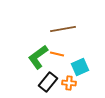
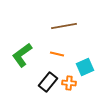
brown line: moved 1 px right, 3 px up
green L-shape: moved 16 px left, 2 px up
cyan square: moved 5 px right
